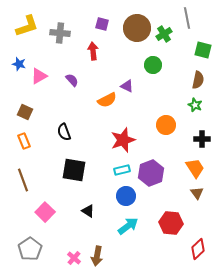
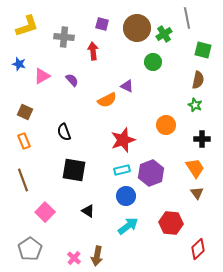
gray cross: moved 4 px right, 4 px down
green circle: moved 3 px up
pink triangle: moved 3 px right
